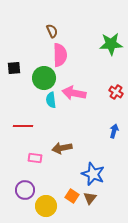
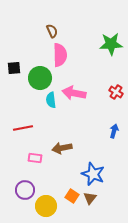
green circle: moved 4 px left
red line: moved 2 px down; rotated 12 degrees counterclockwise
